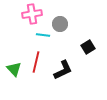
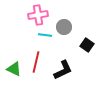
pink cross: moved 6 px right, 1 px down
gray circle: moved 4 px right, 3 px down
cyan line: moved 2 px right
black square: moved 1 px left, 2 px up; rotated 24 degrees counterclockwise
green triangle: rotated 21 degrees counterclockwise
